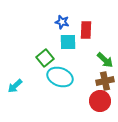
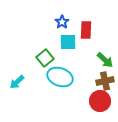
blue star: rotated 24 degrees clockwise
cyan arrow: moved 2 px right, 4 px up
